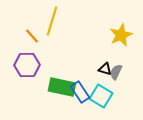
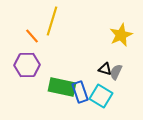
blue rectangle: rotated 15 degrees clockwise
